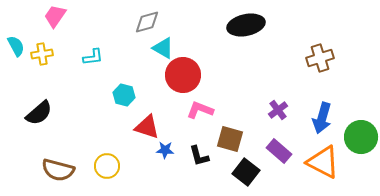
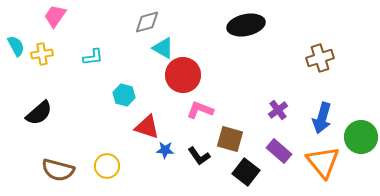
black L-shape: rotated 20 degrees counterclockwise
orange triangle: rotated 24 degrees clockwise
